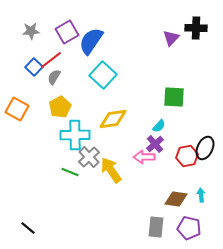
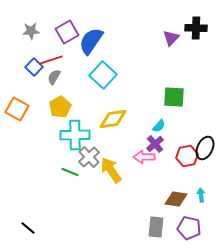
red line: rotated 20 degrees clockwise
